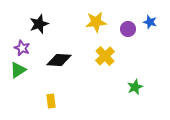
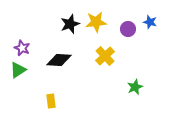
black star: moved 31 px right
